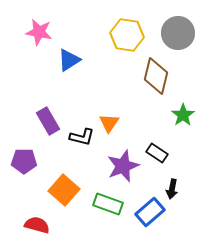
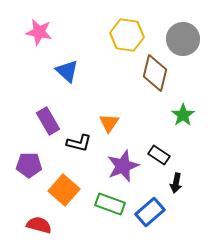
gray circle: moved 5 px right, 6 px down
blue triangle: moved 2 px left, 11 px down; rotated 45 degrees counterclockwise
brown diamond: moved 1 px left, 3 px up
black L-shape: moved 3 px left, 6 px down
black rectangle: moved 2 px right, 2 px down
purple pentagon: moved 5 px right, 4 px down
black arrow: moved 4 px right, 6 px up
green rectangle: moved 2 px right
red semicircle: moved 2 px right
